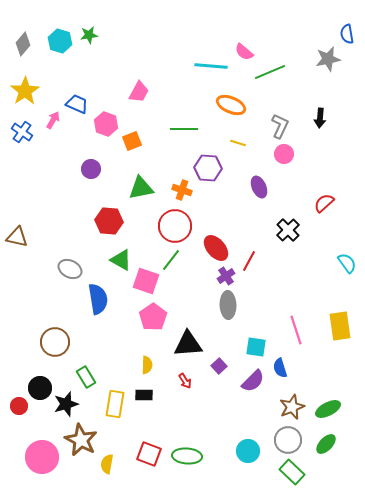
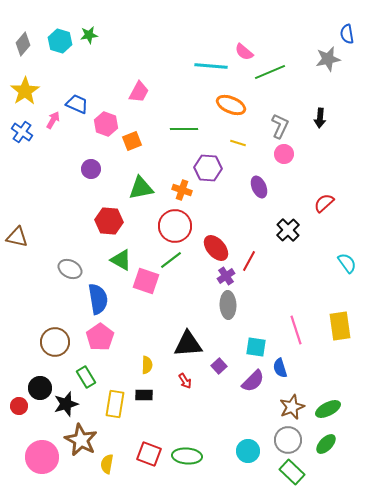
green line at (171, 260): rotated 15 degrees clockwise
pink pentagon at (153, 317): moved 53 px left, 20 px down
